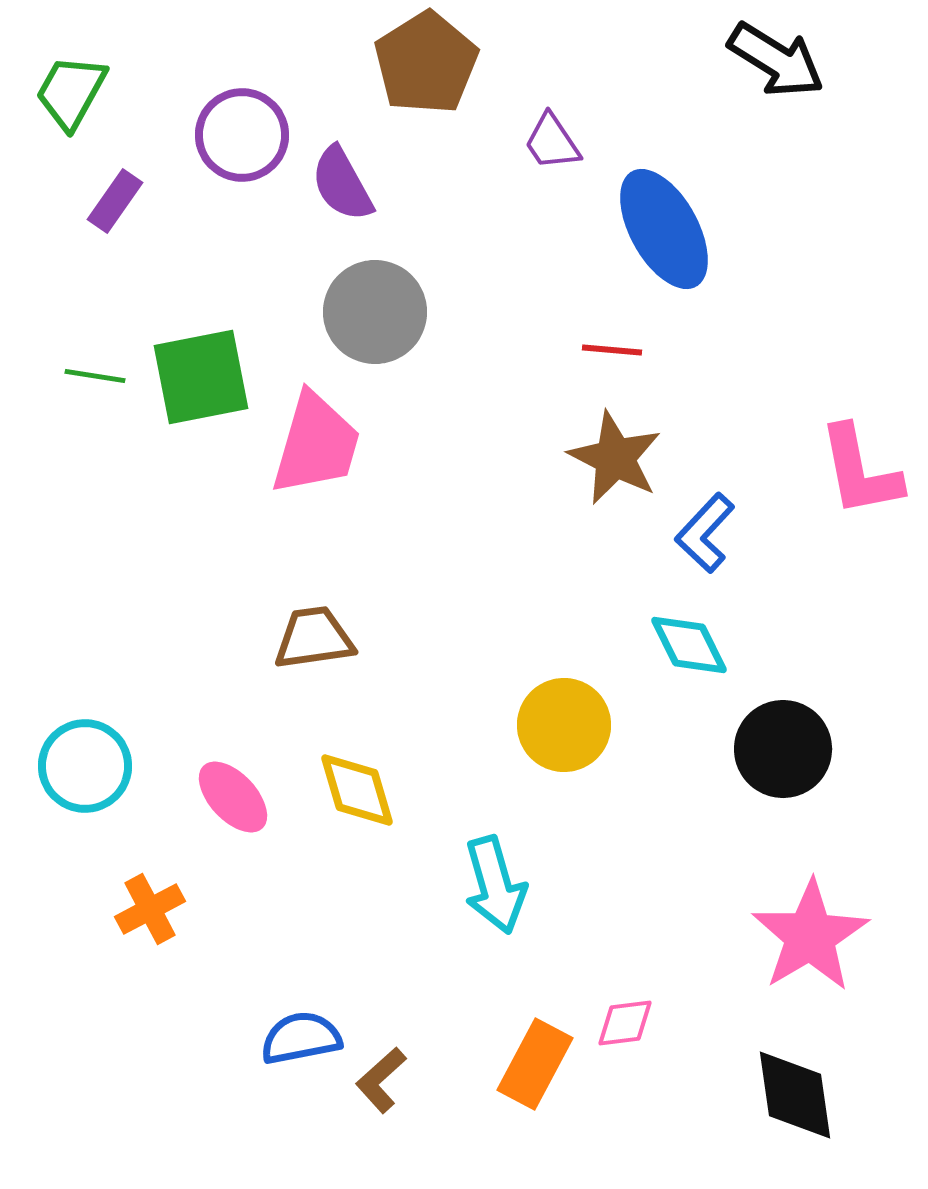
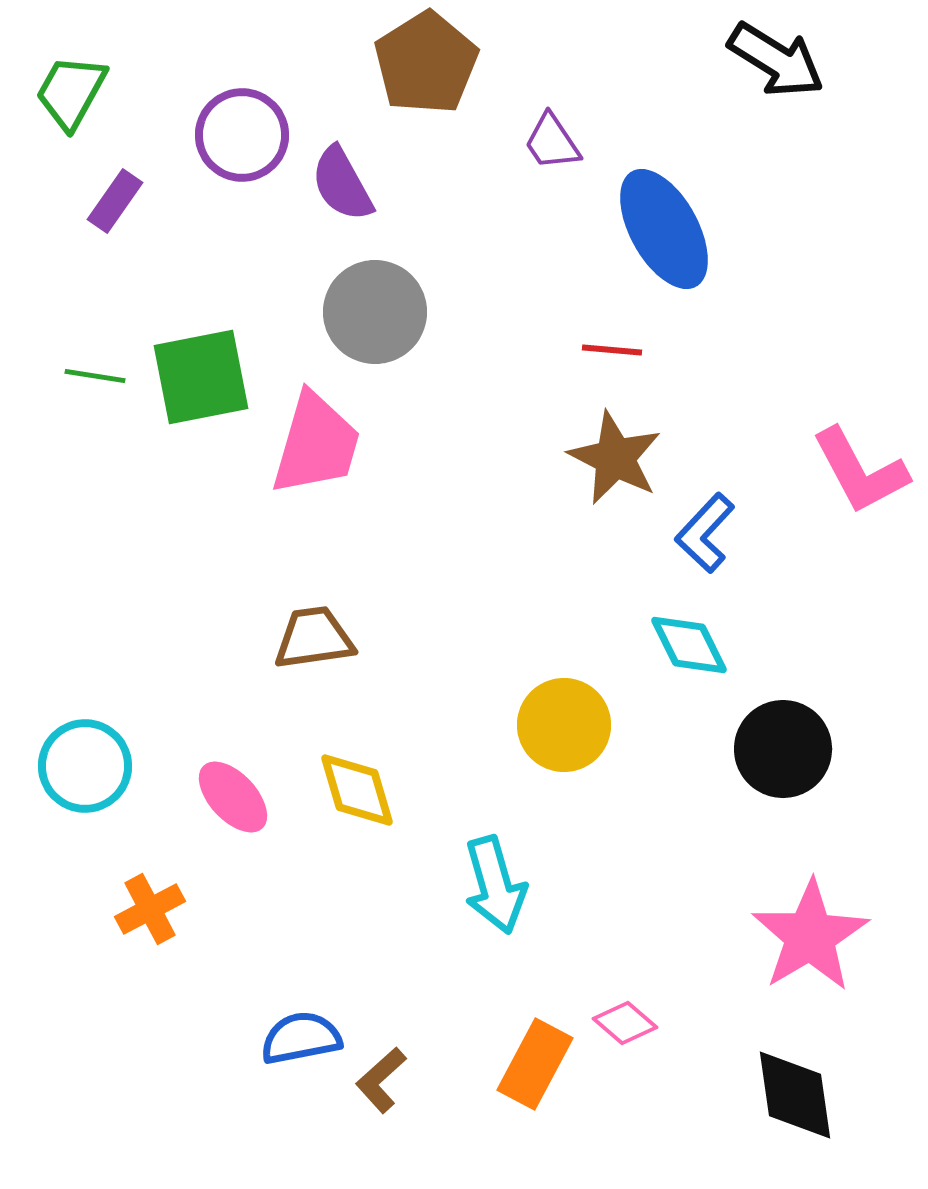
pink L-shape: rotated 17 degrees counterclockwise
pink diamond: rotated 48 degrees clockwise
